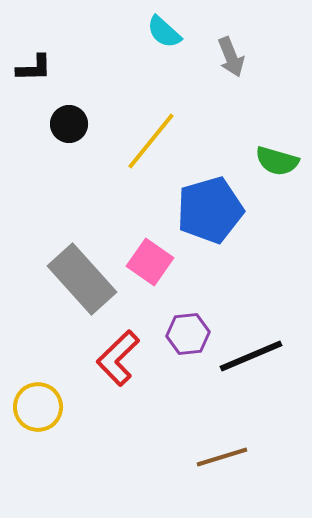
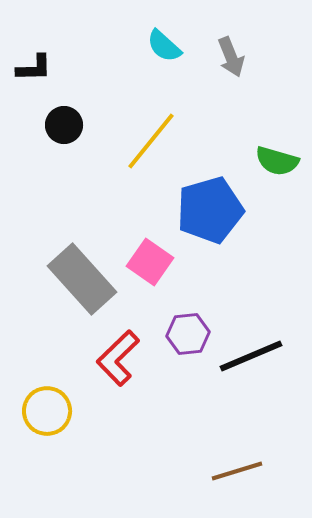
cyan semicircle: moved 14 px down
black circle: moved 5 px left, 1 px down
yellow circle: moved 9 px right, 4 px down
brown line: moved 15 px right, 14 px down
